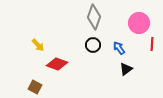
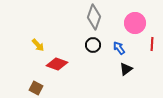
pink circle: moved 4 px left
brown square: moved 1 px right, 1 px down
